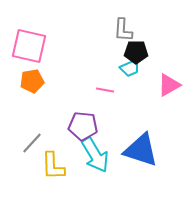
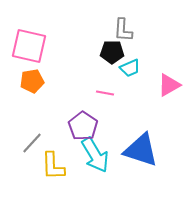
black pentagon: moved 24 px left
pink line: moved 3 px down
purple pentagon: rotated 28 degrees clockwise
